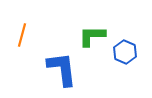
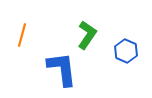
green L-shape: moved 5 px left, 1 px up; rotated 124 degrees clockwise
blue hexagon: moved 1 px right, 1 px up
